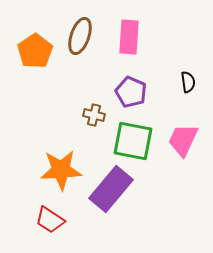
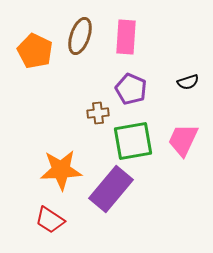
pink rectangle: moved 3 px left
orange pentagon: rotated 12 degrees counterclockwise
black semicircle: rotated 80 degrees clockwise
purple pentagon: moved 3 px up
brown cross: moved 4 px right, 2 px up; rotated 20 degrees counterclockwise
green square: rotated 21 degrees counterclockwise
